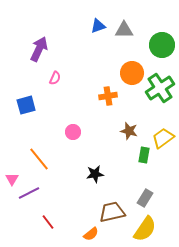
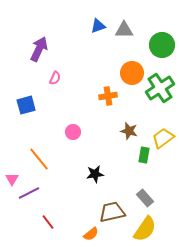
gray rectangle: rotated 72 degrees counterclockwise
